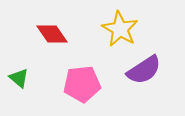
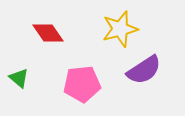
yellow star: rotated 27 degrees clockwise
red diamond: moved 4 px left, 1 px up
